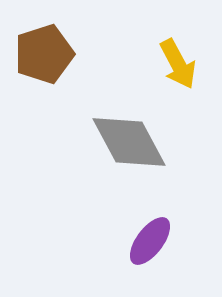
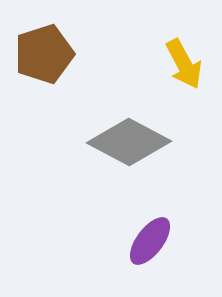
yellow arrow: moved 6 px right
gray diamond: rotated 34 degrees counterclockwise
